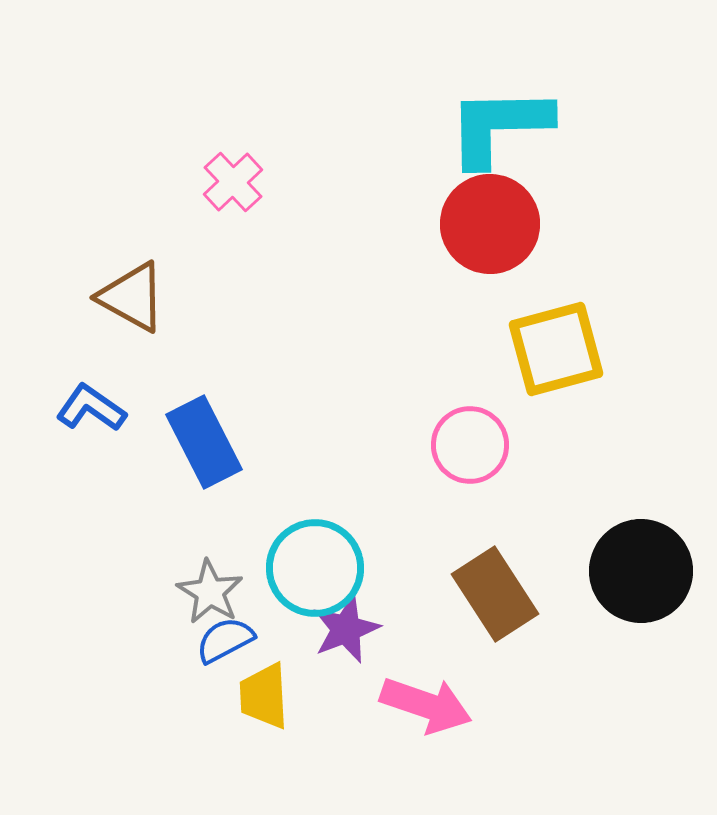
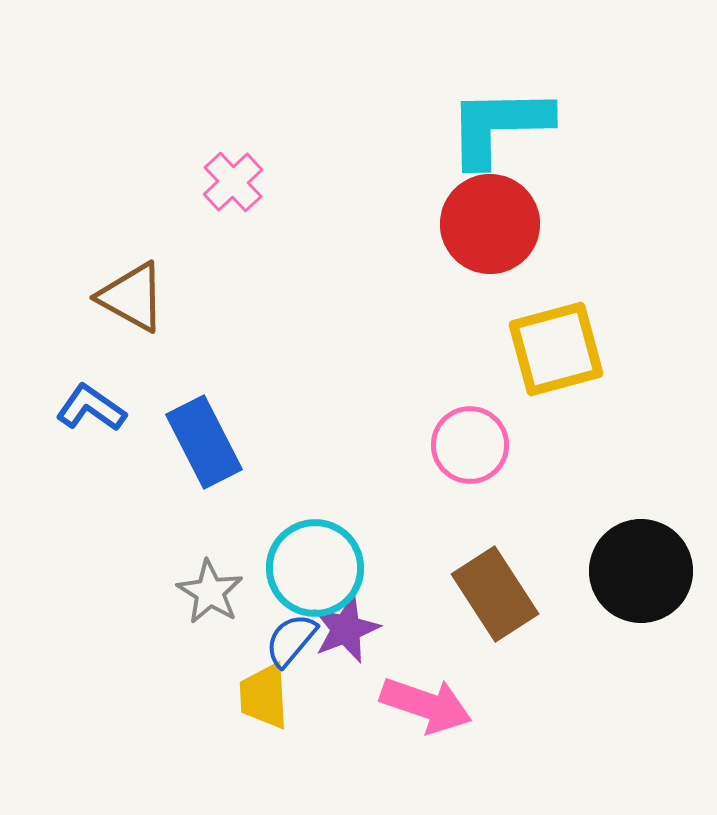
blue semicircle: moved 66 px right; rotated 22 degrees counterclockwise
